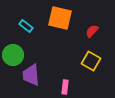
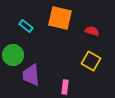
red semicircle: rotated 64 degrees clockwise
